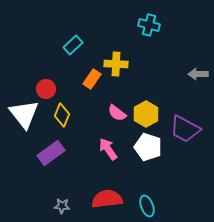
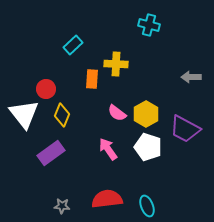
gray arrow: moved 7 px left, 3 px down
orange rectangle: rotated 30 degrees counterclockwise
